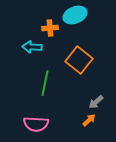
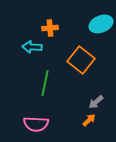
cyan ellipse: moved 26 px right, 9 px down
orange square: moved 2 px right
